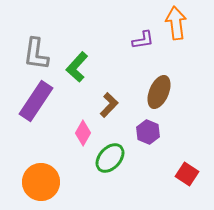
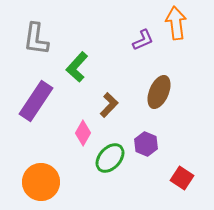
purple L-shape: rotated 15 degrees counterclockwise
gray L-shape: moved 15 px up
purple hexagon: moved 2 px left, 12 px down
red square: moved 5 px left, 4 px down
